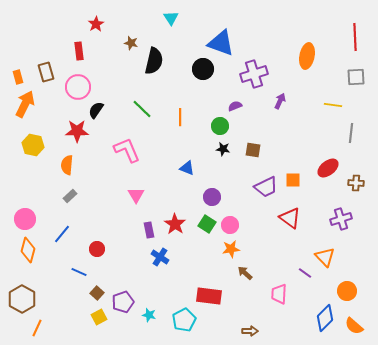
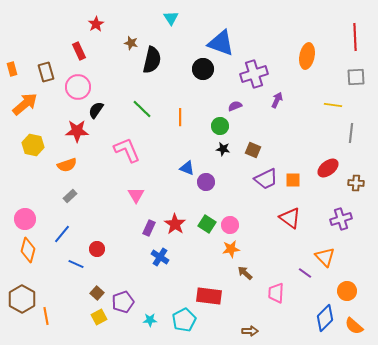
red rectangle at (79, 51): rotated 18 degrees counterclockwise
black semicircle at (154, 61): moved 2 px left, 1 px up
orange rectangle at (18, 77): moved 6 px left, 8 px up
purple arrow at (280, 101): moved 3 px left, 1 px up
orange arrow at (25, 104): rotated 24 degrees clockwise
brown square at (253, 150): rotated 14 degrees clockwise
orange semicircle at (67, 165): rotated 114 degrees counterclockwise
purple trapezoid at (266, 187): moved 8 px up
purple circle at (212, 197): moved 6 px left, 15 px up
purple rectangle at (149, 230): moved 2 px up; rotated 35 degrees clockwise
blue line at (79, 272): moved 3 px left, 8 px up
pink trapezoid at (279, 294): moved 3 px left, 1 px up
cyan star at (149, 315): moved 1 px right, 5 px down; rotated 16 degrees counterclockwise
orange line at (37, 328): moved 9 px right, 12 px up; rotated 36 degrees counterclockwise
